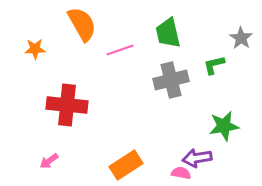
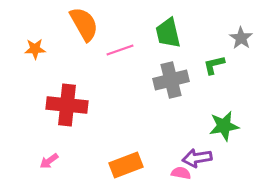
orange semicircle: moved 2 px right
orange rectangle: rotated 12 degrees clockwise
